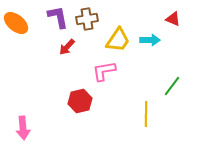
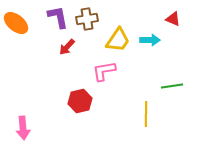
green line: rotated 45 degrees clockwise
